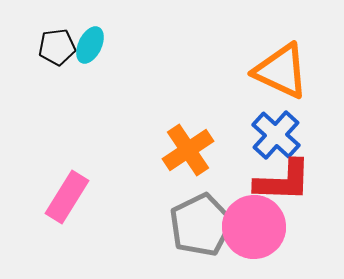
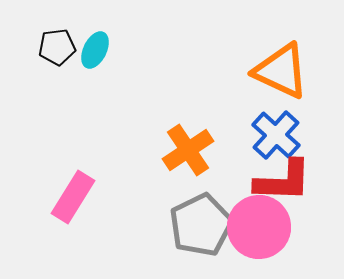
cyan ellipse: moved 5 px right, 5 px down
pink rectangle: moved 6 px right
pink circle: moved 5 px right
